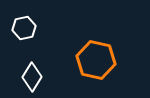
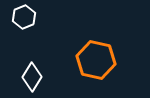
white hexagon: moved 11 px up; rotated 10 degrees counterclockwise
